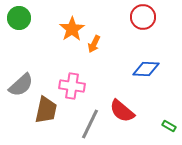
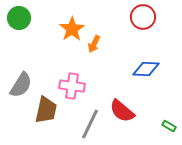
gray semicircle: rotated 16 degrees counterclockwise
